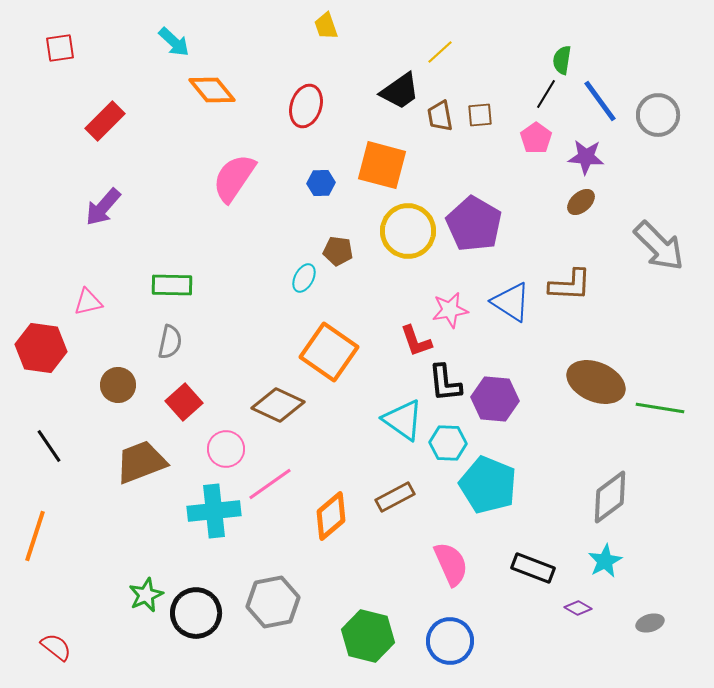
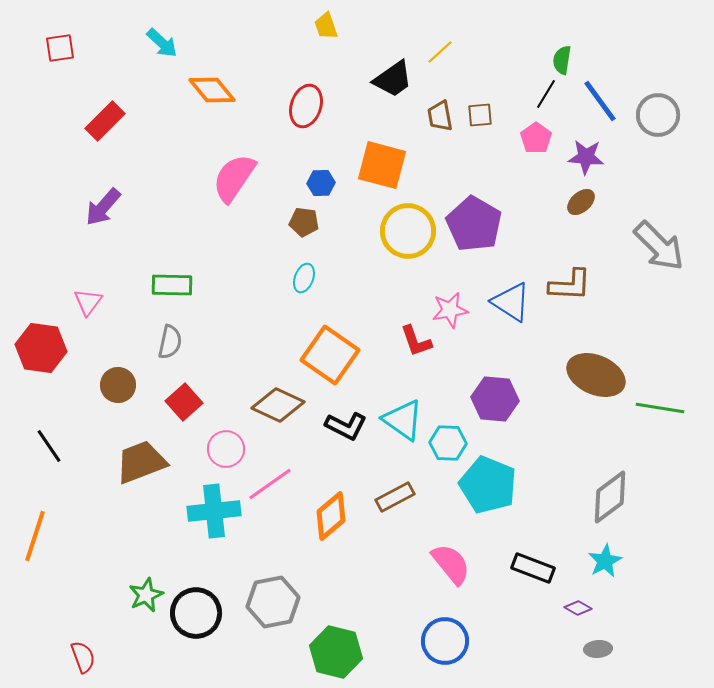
cyan arrow at (174, 42): moved 12 px left, 1 px down
black trapezoid at (400, 91): moved 7 px left, 12 px up
brown pentagon at (338, 251): moved 34 px left, 29 px up
cyan ellipse at (304, 278): rotated 8 degrees counterclockwise
pink triangle at (88, 302): rotated 40 degrees counterclockwise
orange square at (329, 352): moved 1 px right, 3 px down
brown ellipse at (596, 382): moved 7 px up
black L-shape at (445, 383): moved 99 px left, 43 px down; rotated 57 degrees counterclockwise
pink semicircle at (451, 564): rotated 15 degrees counterclockwise
gray ellipse at (650, 623): moved 52 px left, 26 px down; rotated 12 degrees clockwise
green hexagon at (368, 636): moved 32 px left, 16 px down
blue circle at (450, 641): moved 5 px left
red semicircle at (56, 647): moved 27 px right, 10 px down; rotated 32 degrees clockwise
